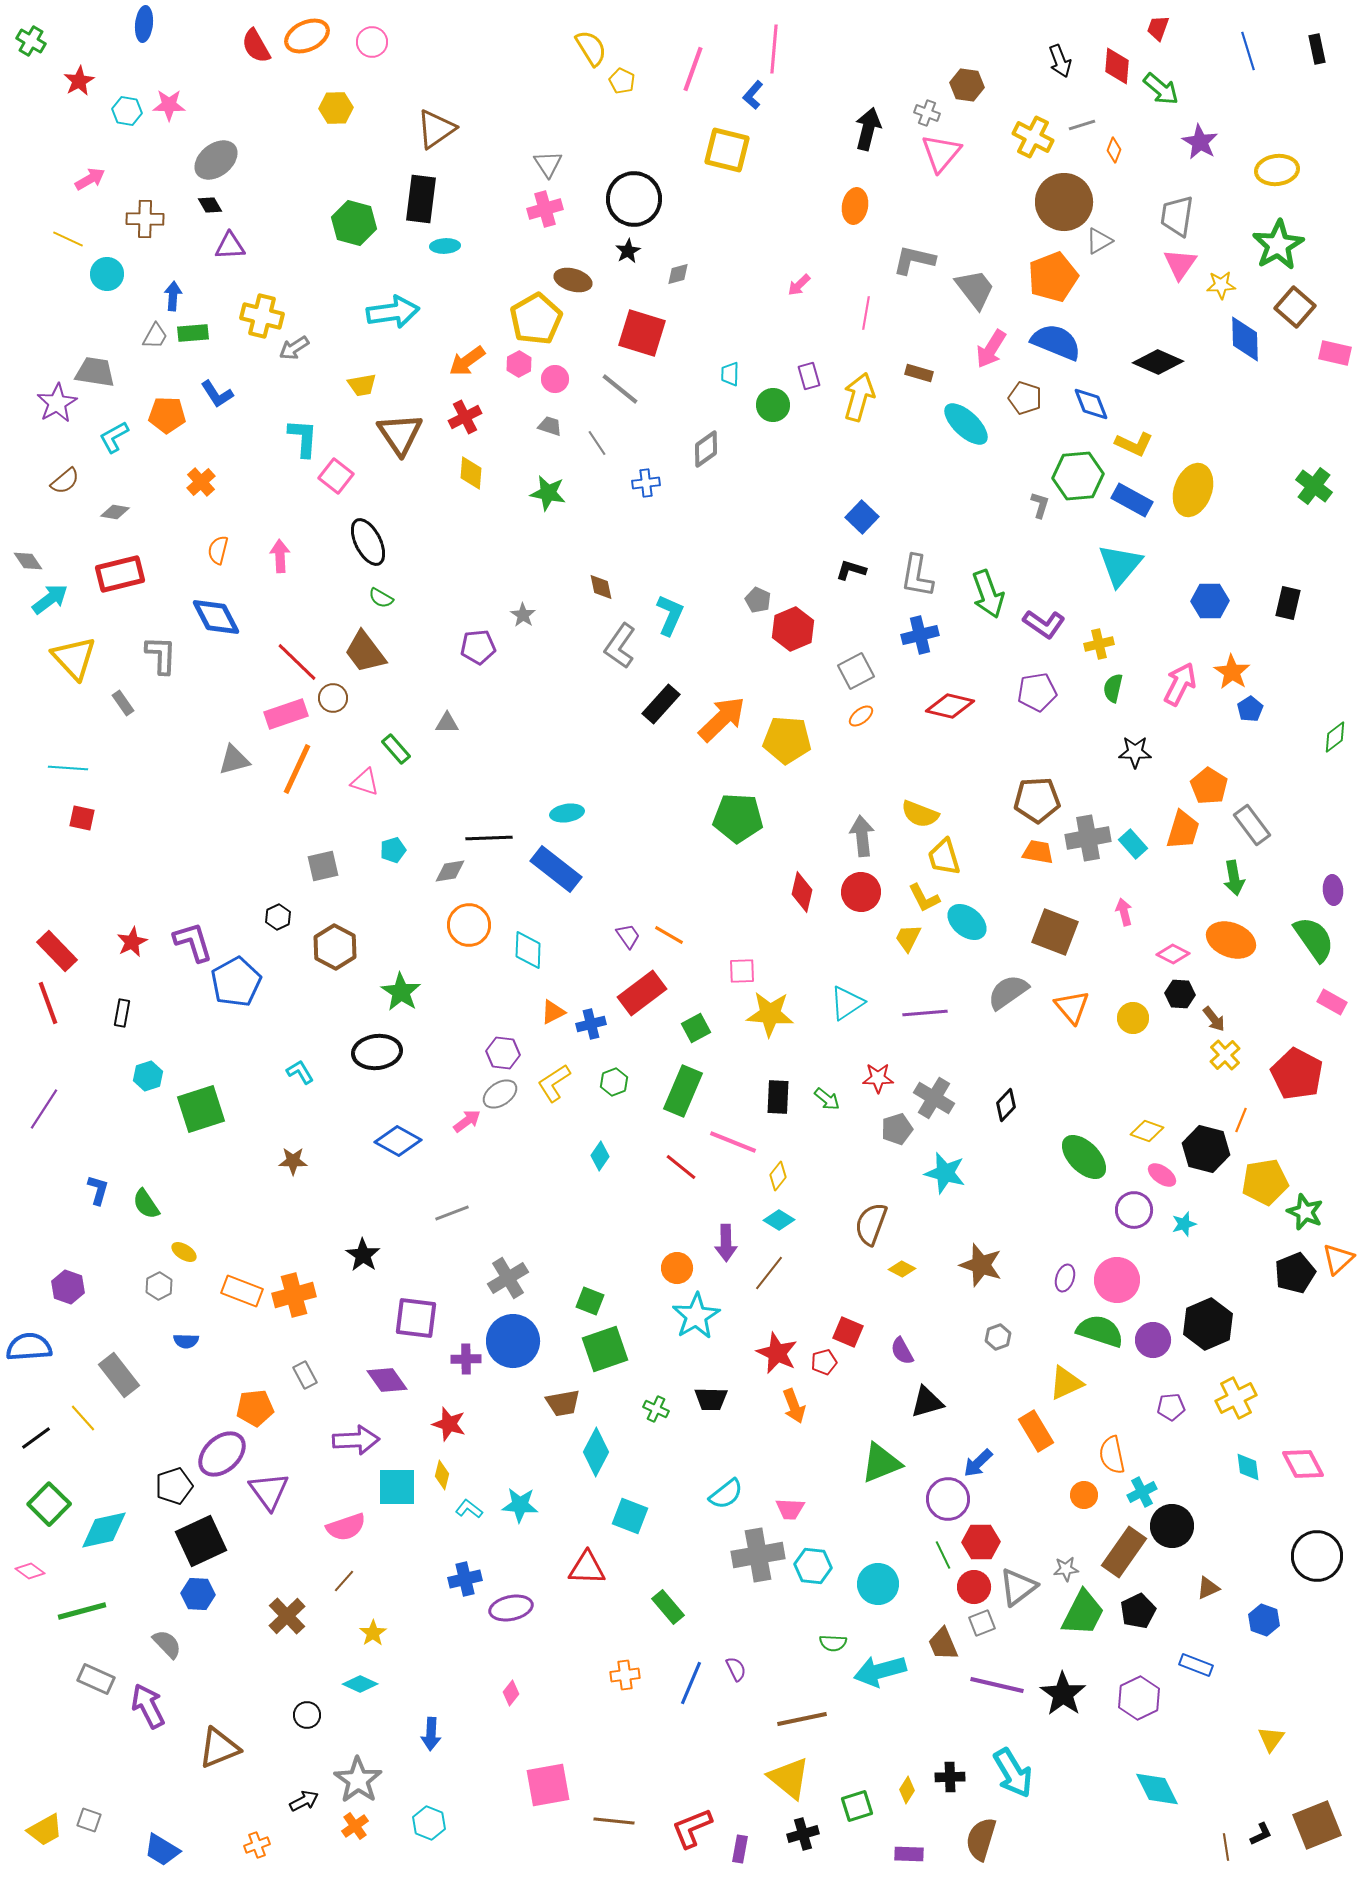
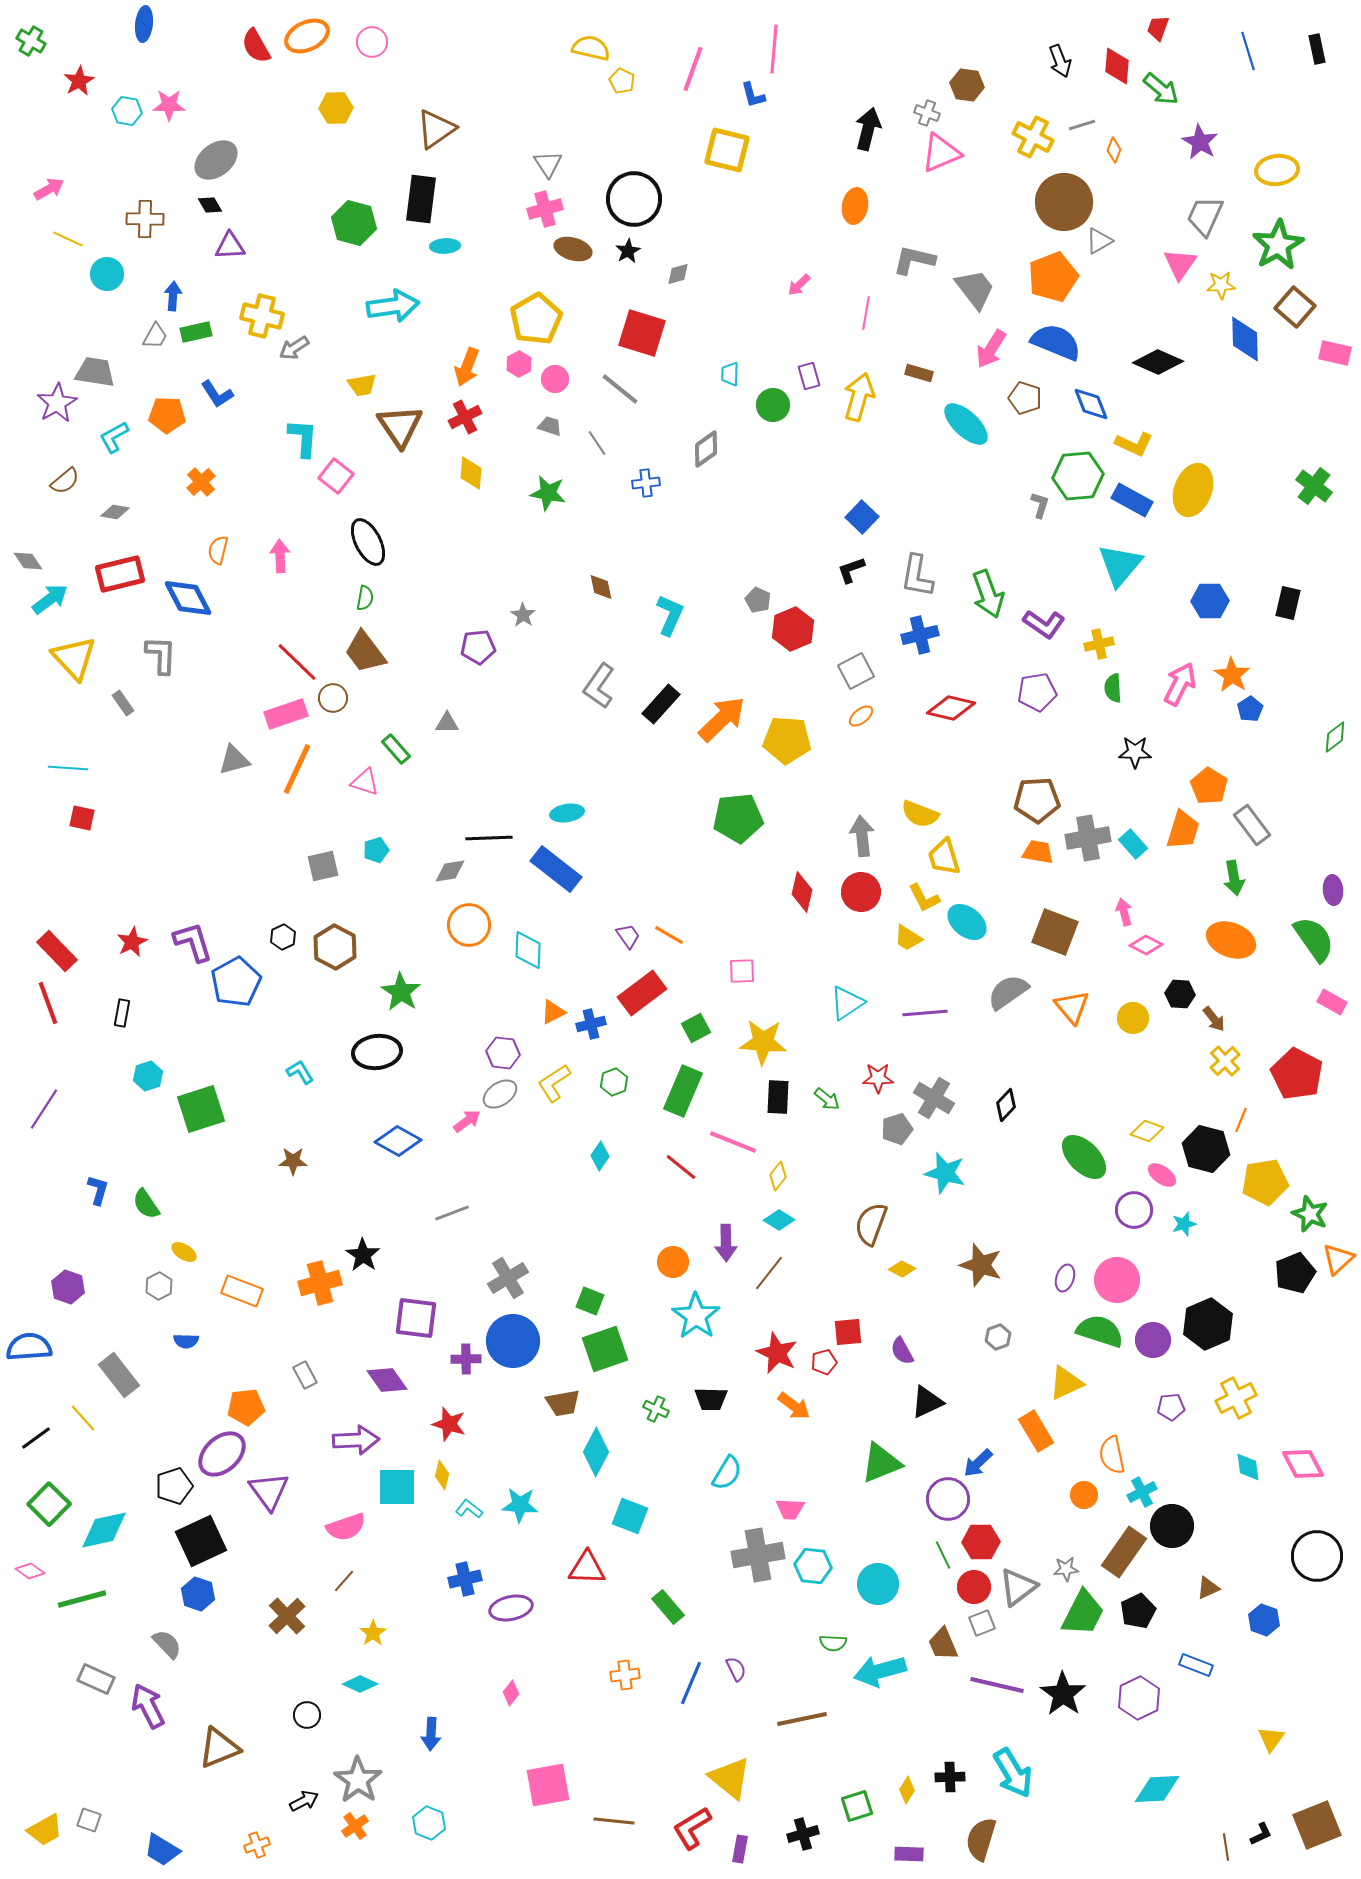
yellow semicircle at (591, 48): rotated 45 degrees counterclockwise
blue L-shape at (753, 95): rotated 56 degrees counterclockwise
pink triangle at (941, 153): rotated 27 degrees clockwise
pink arrow at (90, 179): moved 41 px left, 10 px down
gray trapezoid at (1177, 216): moved 28 px right; rotated 15 degrees clockwise
brown ellipse at (573, 280): moved 31 px up
cyan arrow at (393, 312): moved 6 px up
green rectangle at (193, 333): moved 3 px right, 1 px up; rotated 8 degrees counterclockwise
orange arrow at (467, 361): moved 6 px down; rotated 33 degrees counterclockwise
brown triangle at (400, 434): moved 8 px up
black L-shape at (851, 570): rotated 36 degrees counterclockwise
green semicircle at (381, 598): moved 16 px left; rotated 110 degrees counterclockwise
blue diamond at (216, 617): moved 28 px left, 19 px up
gray L-shape at (620, 646): moved 21 px left, 40 px down
orange star at (1232, 672): moved 3 px down
green semicircle at (1113, 688): rotated 16 degrees counterclockwise
red diamond at (950, 706): moved 1 px right, 2 px down
green pentagon at (738, 818): rotated 9 degrees counterclockwise
cyan pentagon at (393, 850): moved 17 px left
black hexagon at (278, 917): moved 5 px right, 20 px down
yellow trapezoid at (908, 938): rotated 84 degrees counterclockwise
pink diamond at (1173, 954): moved 27 px left, 9 px up
yellow star at (770, 1014): moved 7 px left, 28 px down
yellow cross at (1225, 1055): moved 6 px down
green star at (1305, 1212): moved 5 px right, 2 px down
orange circle at (677, 1268): moved 4 px left, 6 px up
orange cross at (294, 1295): moved 26 px right, 12 px up
cyan star at (696, 1316): rotated 6 degrees counterclockwise
red square at (848, 1332): rotated 28 degrees counterclockwise
black triangle at (927, 1402): rotated 9 degrees counterclockwise
orange arrow at (794, 1406): rotated 32 degrees counterclockwise
orange pentagon at (255, 1408): moved 9 px left, 1 px up
cyan semicircle at (726, 1494): moved 1 px right, 21 px up; rotated 21 degrees counterclockwise
blue hexagon at (198, 1594): rotated 16 degrees clockwise
green line at (82, 1611): moved 12 px up
yellow triangle at (789, 1778): moved 59 px left
cyan diamond at (1157, 1789): rotated 66 degrees counterclockwise
red L-shape at (692, 1828): rotated 9 degrees counterclockwise
